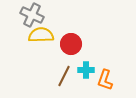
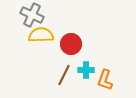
brown line: moved 1 px up
